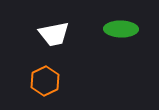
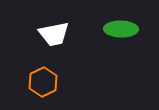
orange hexagon: moved 2 px left, 1 px down
